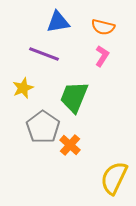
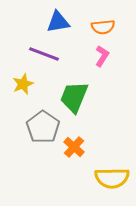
orange semicircle: rotated 20 degrees counterclockwise
yellow star: moved 4 px up
orange cross: moved 4 px right, 2 px down
yellow semicircle: moved 2 px left; rotated 116 degrees counterclockwise
